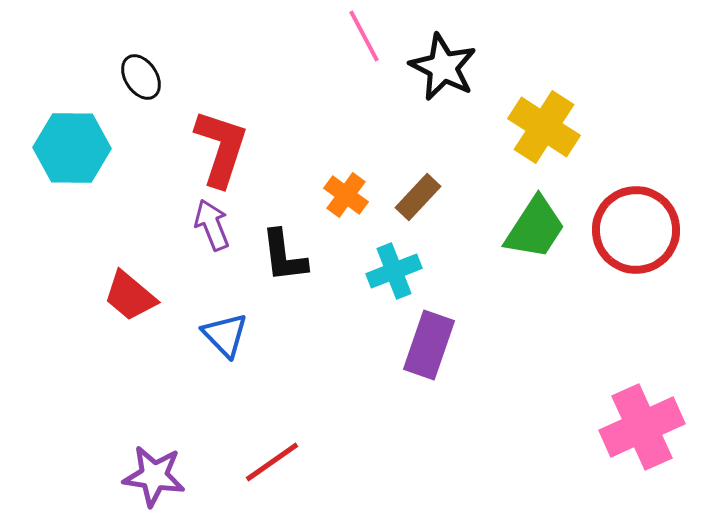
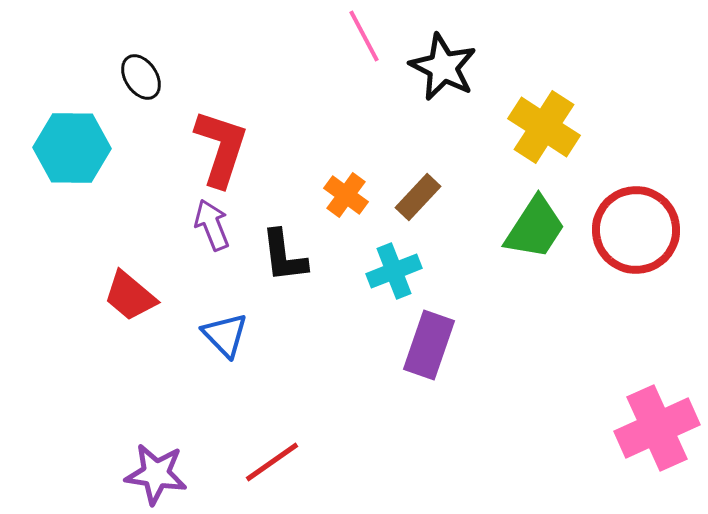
pink cross: moved 15 px right, 1 px down
purple star: moved 2 px right, 2 px up
